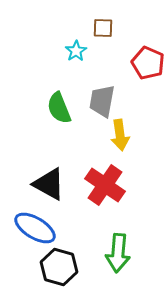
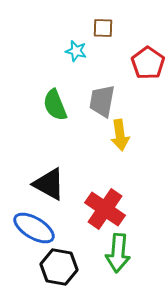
cyan star: rotated 25 degrees counterclockwise
red pentagon: rotated 12 degrees clockwise
green semicircle: moved 4 px left, 3 px up
red cross: moved 24 px down
blue ellipse: moved 1 px left
black hexagon: rotated 6 degrees counterclockwise
